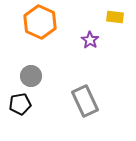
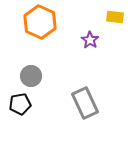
gray rectangle: moved 2 px down
